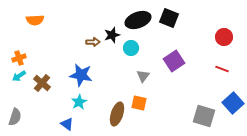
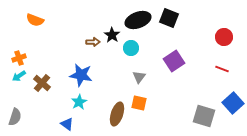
orange semicircle: rotated 24 degrees clockwise
black star: rotated 21 degrees counterclockwise
gray triangle: moved 4 px left, 1 px down
